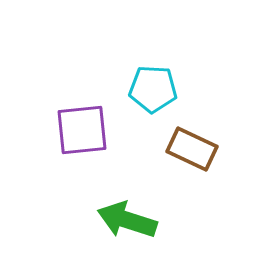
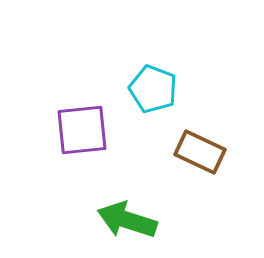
cyan pentagon: rotated 18 degrees clockwise
brown rectangle: moved 8 px right, 3 px down
